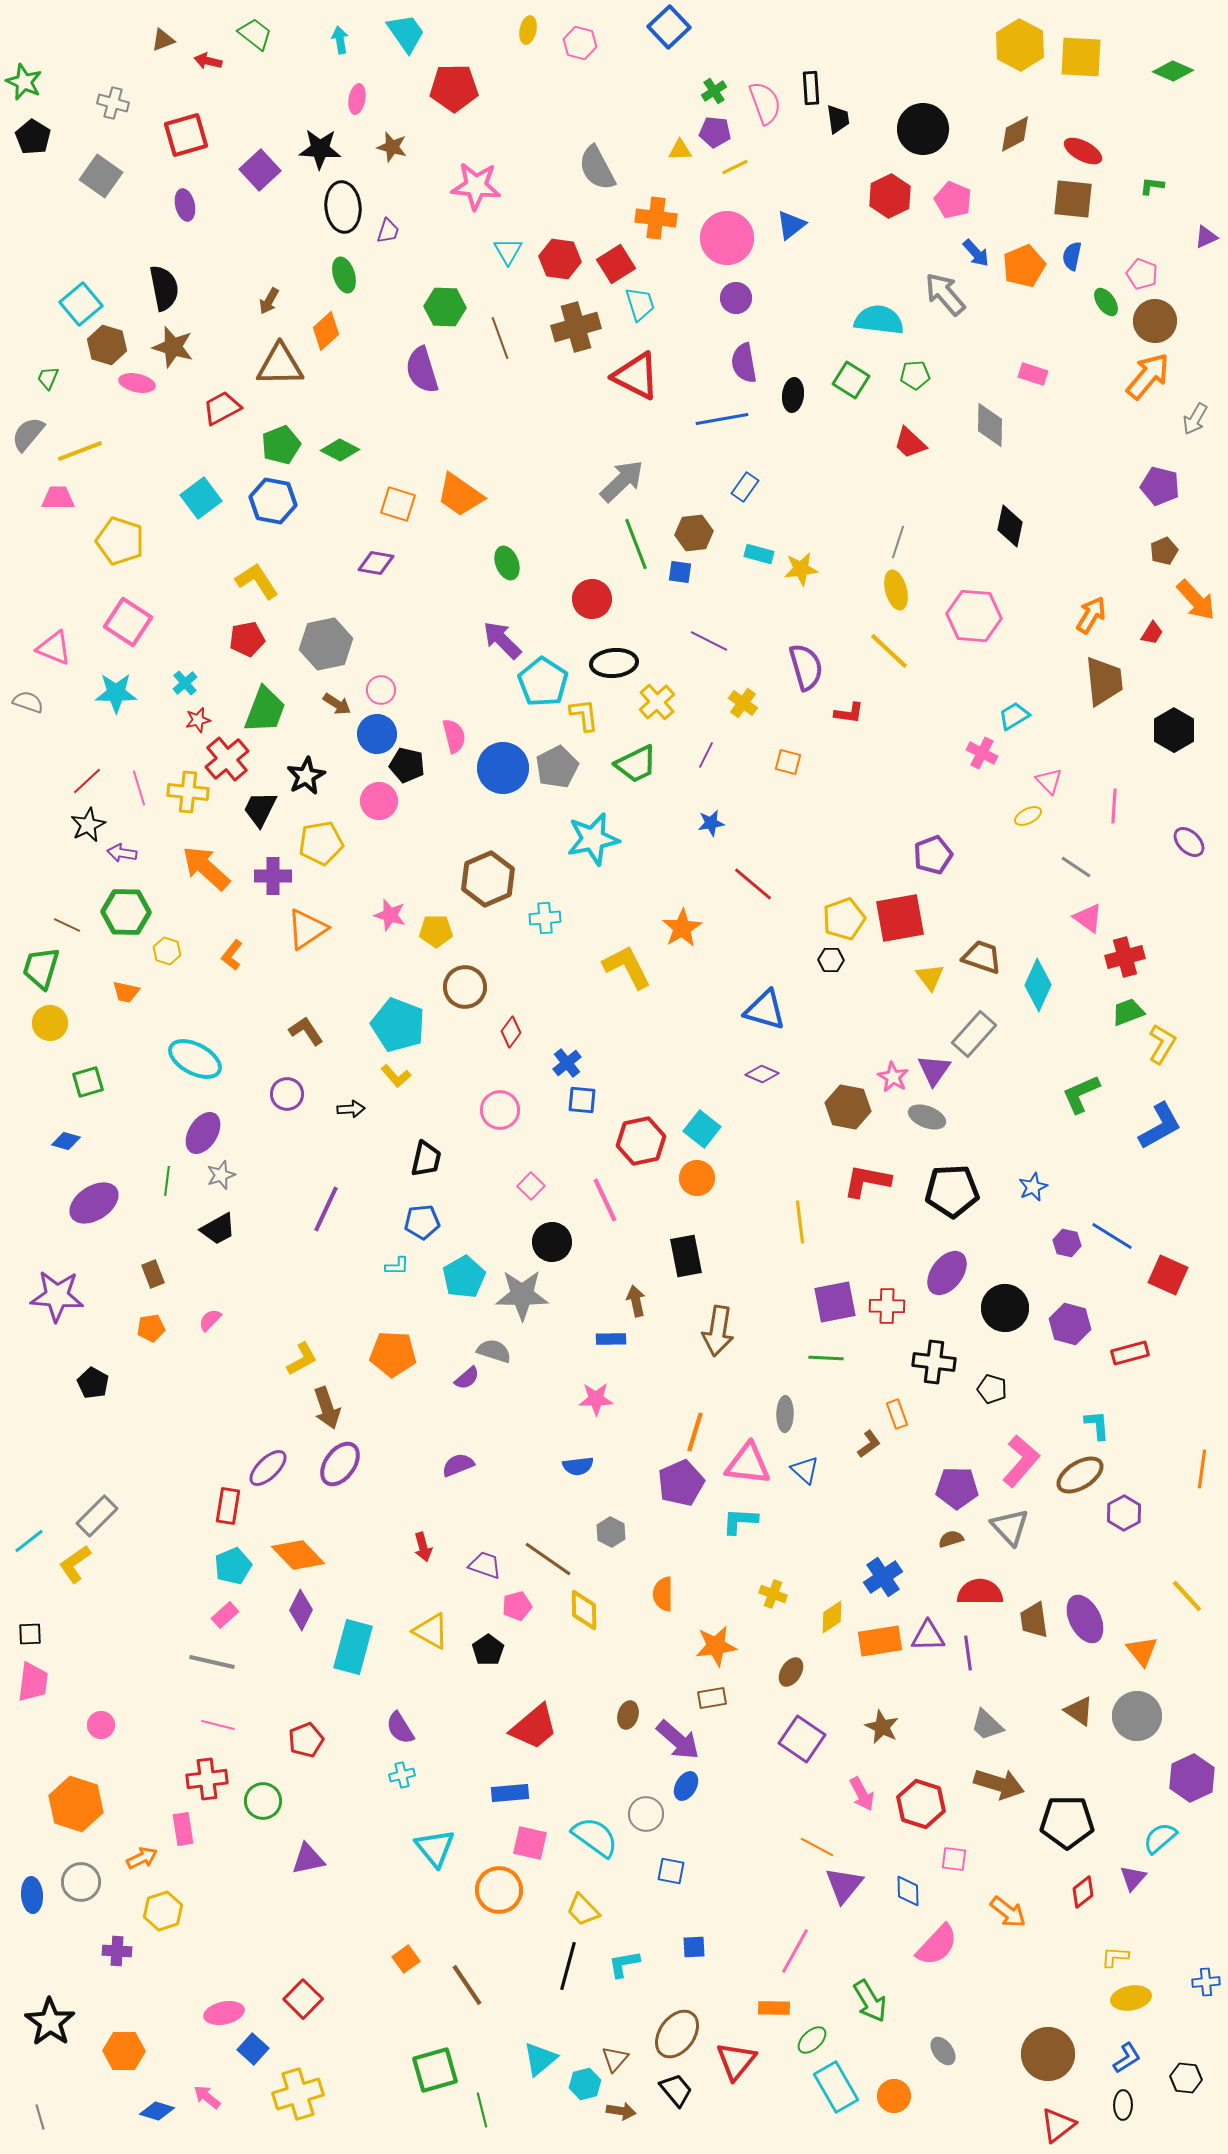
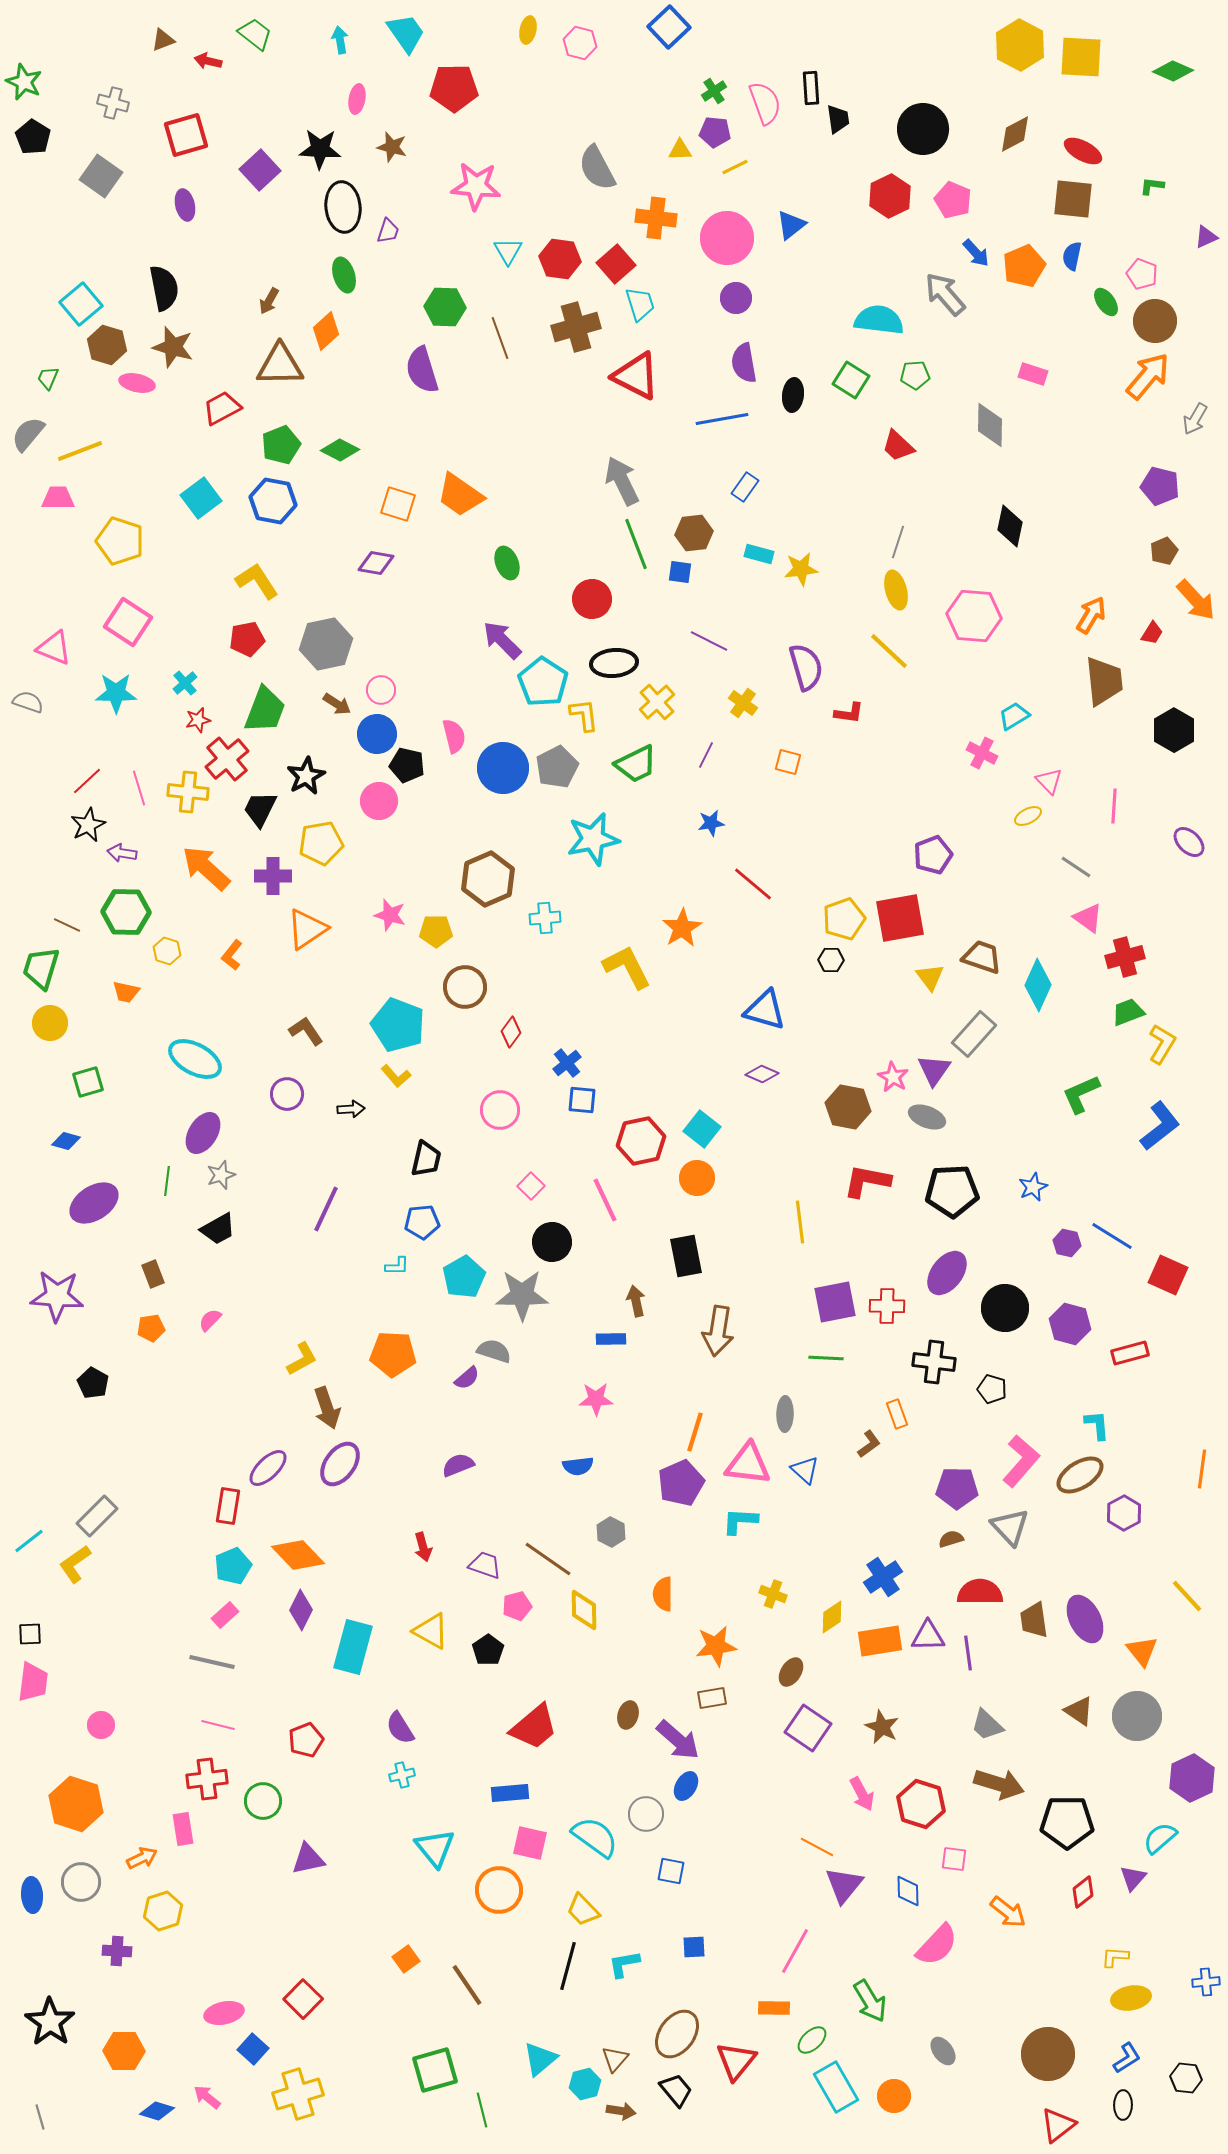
red square at (616, 264): rotated 9 degrees counterclockwise
red trapezoid at (910, 443): moved 12 px left, 3 px down
gray arrow at (622, 481): rotated 72 degrees counterclockwise
blue L-shape at (1160, 1126): rotated 9 degrees counterclockwise
purple square at (802, 1739): moved 6 px right, 11 px up
